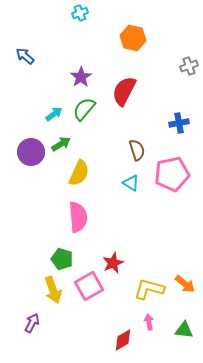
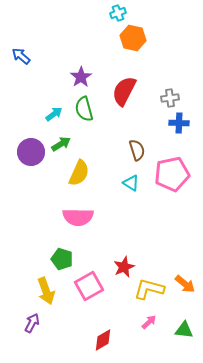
cyan cross: moved 38 px right
blue arrow: moved 4 px left
gray cross: moved 19 px left, 32 px down; rotated 12 degrees clockwise
green semicircle: rotated 55 degrees counterclockwise
blue cross: rotated 12 degrees clockwise
pink semicircle: rotated 96 degrees clockwise
red star: moved 11 px right, 4 px down
yellow arrow: moved 7 px left, 1 px down
pink arrow: rotated 56 degrees clockwise
red diamond: moved 20 px left
